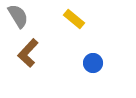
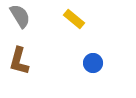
gray semicircle: moved 2 px right
brown L-shape: moved 9 px left, 8 px down; rotated 28 degrees counterclockwise
